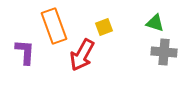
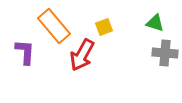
orange rectangle: rotated 20 degrees counterclockwise
gray cross: moved 1 px right, 1 px down
